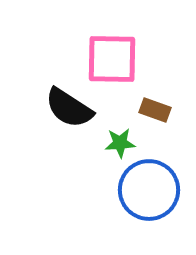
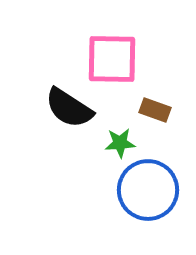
blue circle: moved 1 px left
